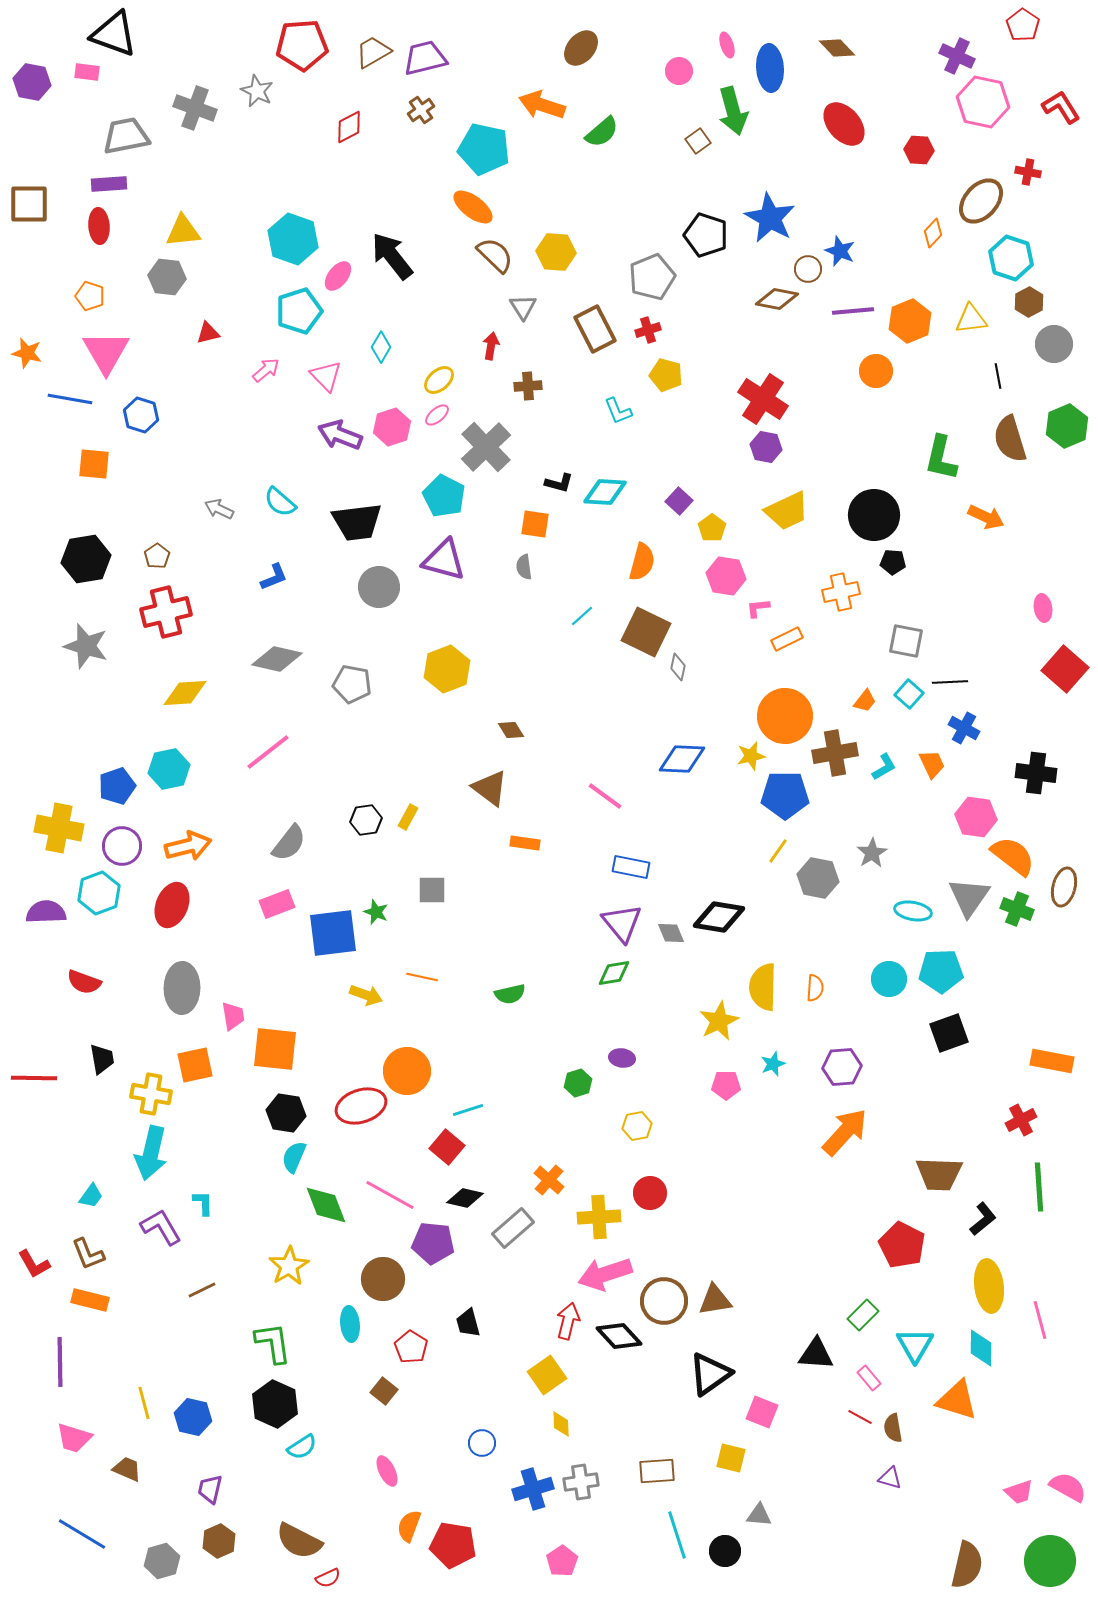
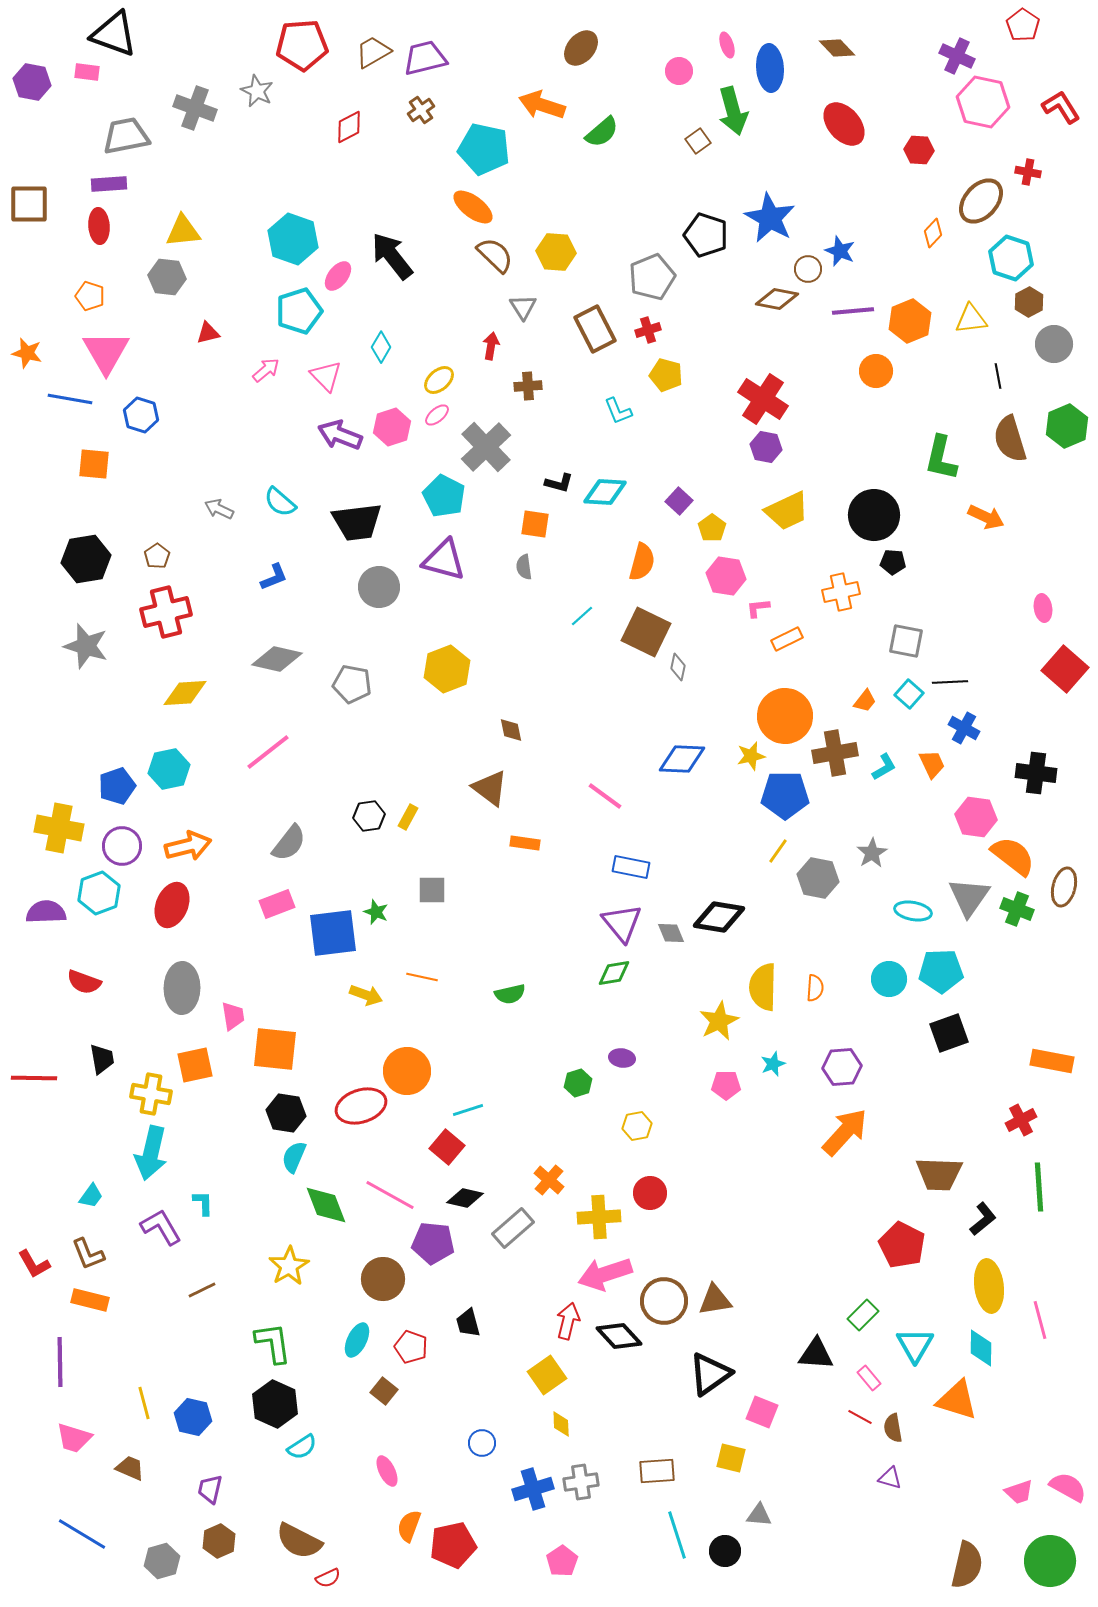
brown diamond at (511, 730): rotated 20 degrees clockwise
black hexagon at (366, 820): moved 3 px right, 4 px up
cyan ellipse at (350, 1324): moved 7 px right, 16 px down; rotated 32 degrees clockwise
red pentagon at (411, 1347): rotated 12 degrees counterclockwise
brown trapezoid at (127, 1469): moved 3 px right, 1 px up
red pentagon at (453, 1545): rotated 21 degrees counterclockwise
